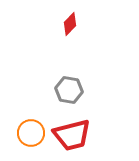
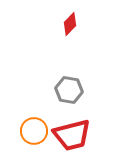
orange circle: moved 3 px right, 2 px up
